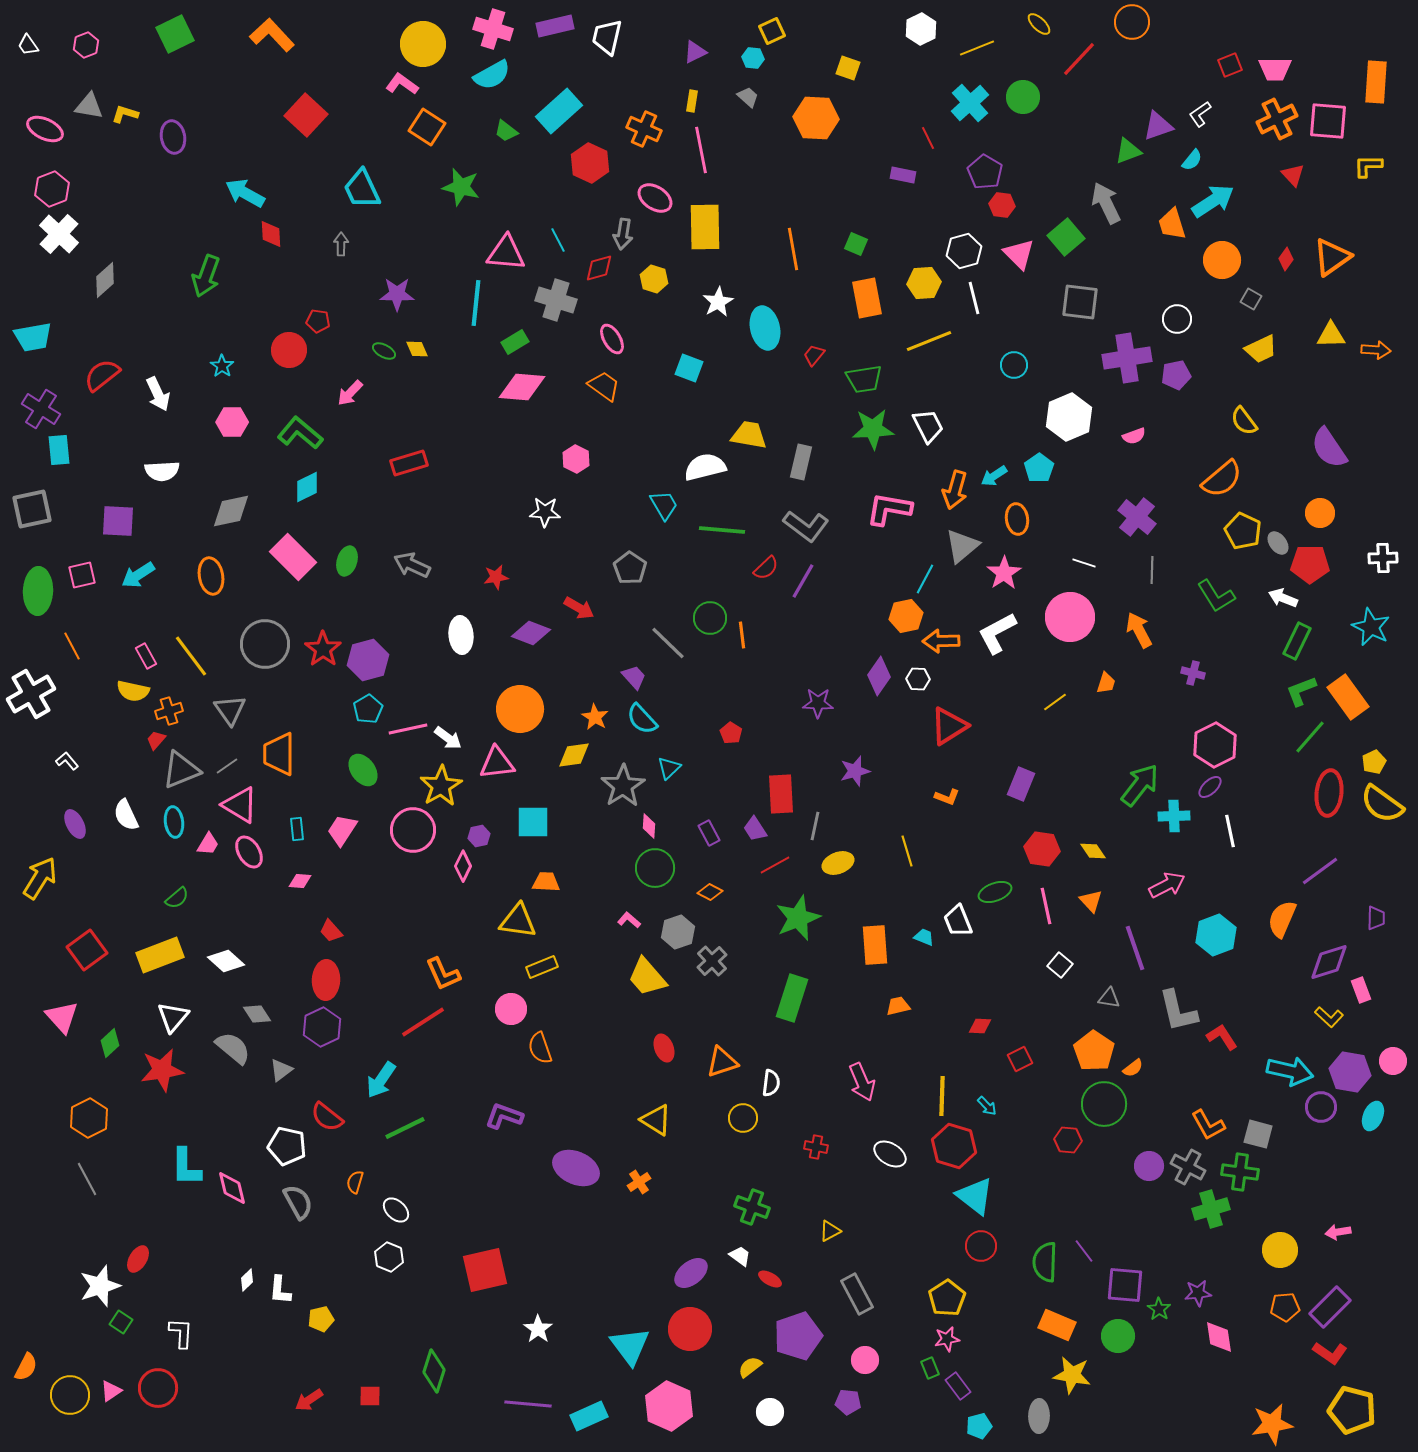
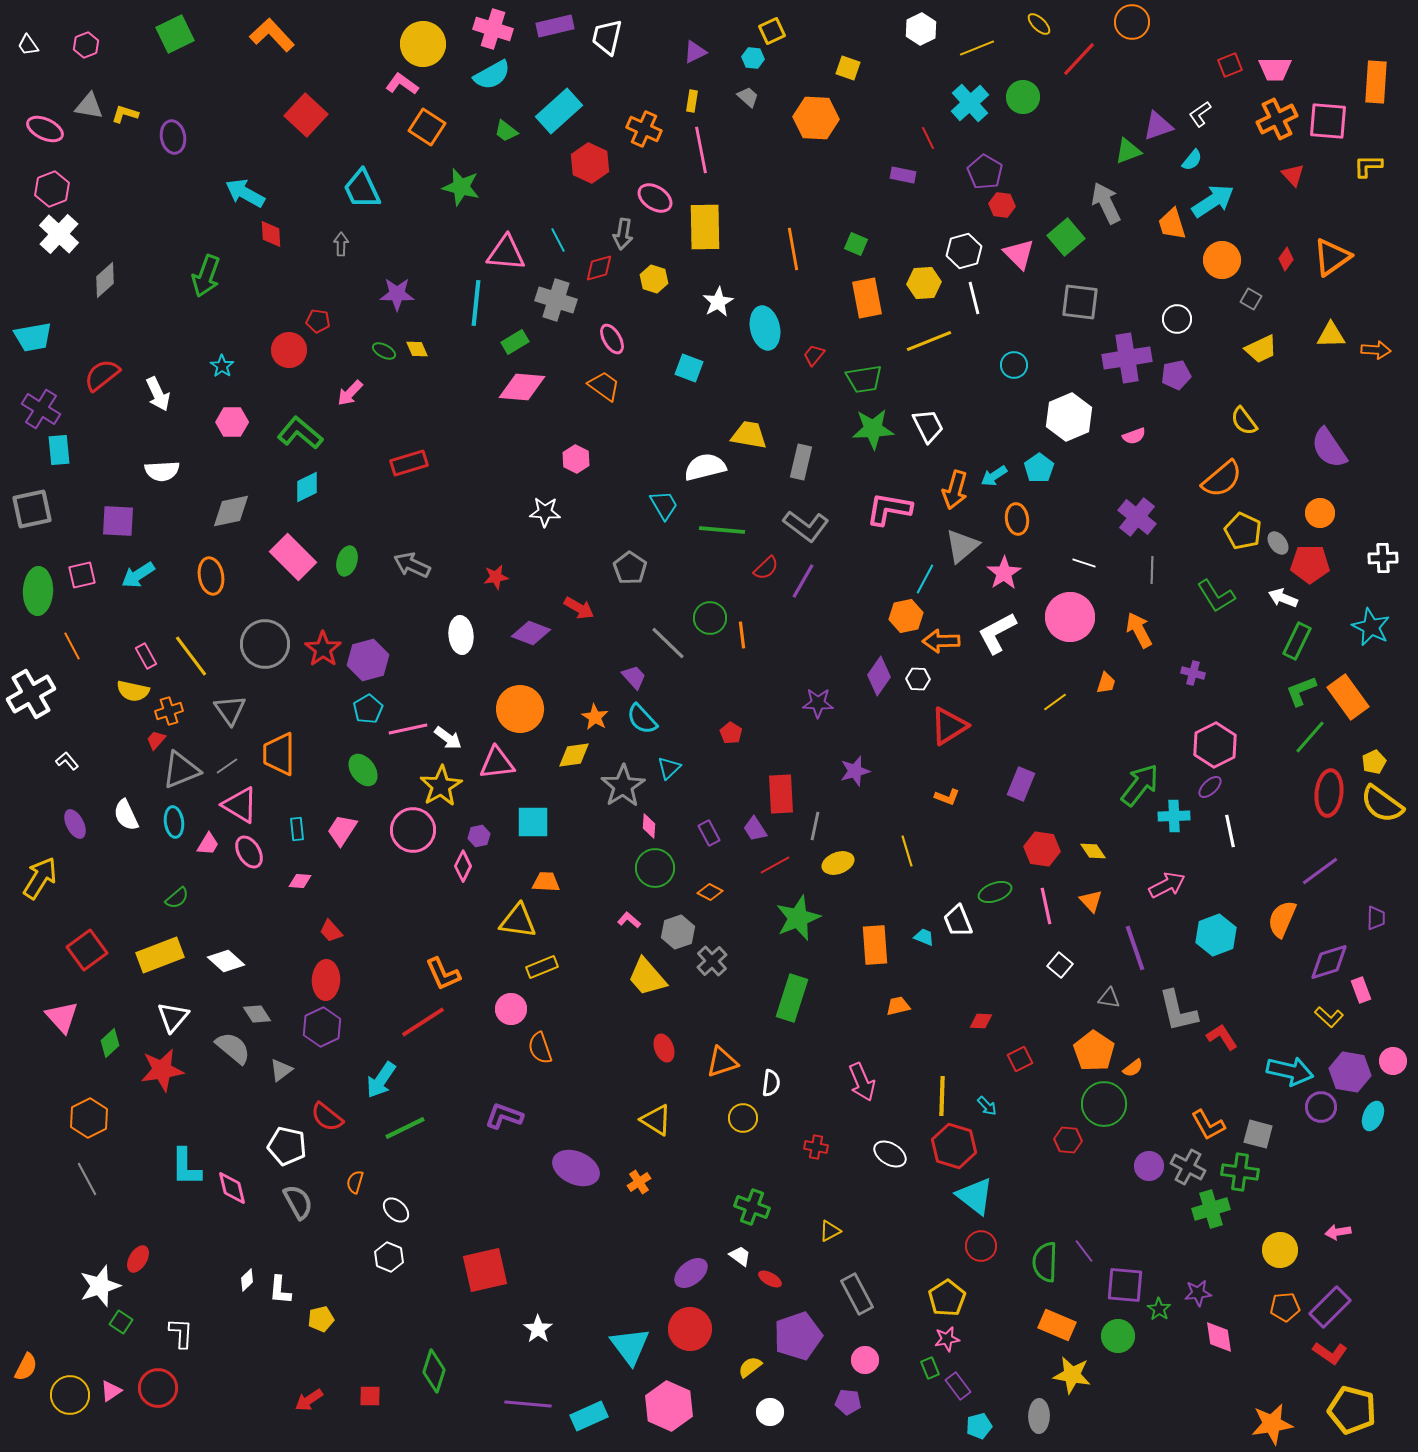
red diamond at (980, 1026): moved 1 px right, 5 px up
